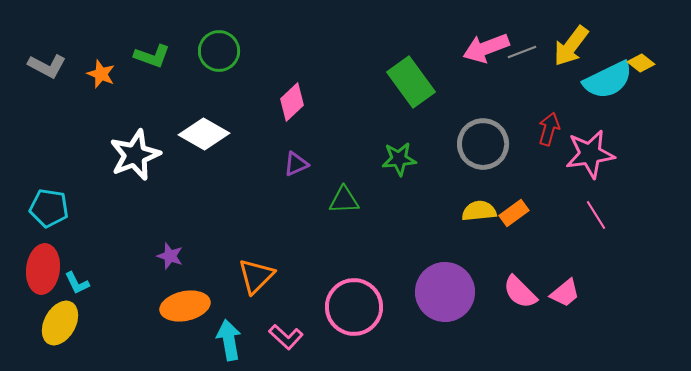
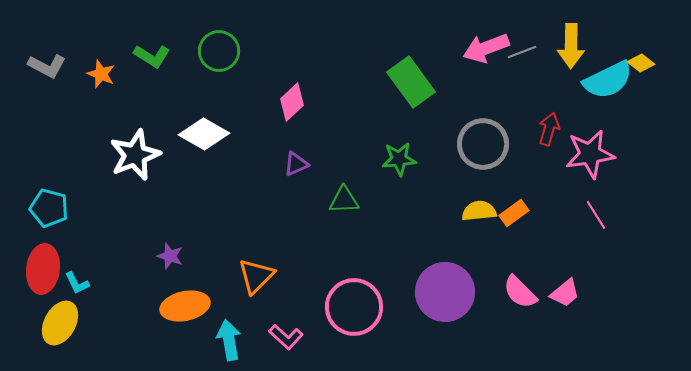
yellow arrow: rotated 36 degrees counterclockwise
green L-shape: rotated 12 degrees clockwise
cyan pentagon: rotated 6 degrees clockwise
